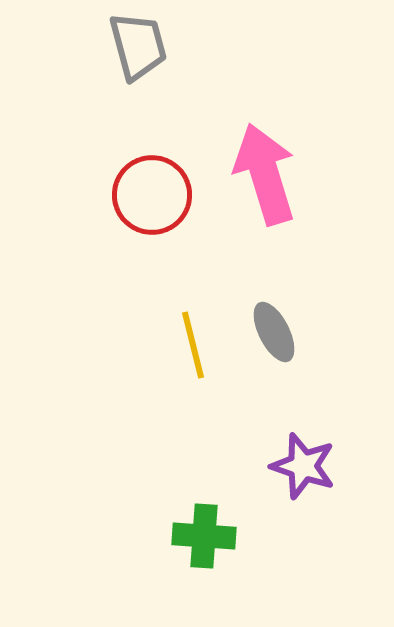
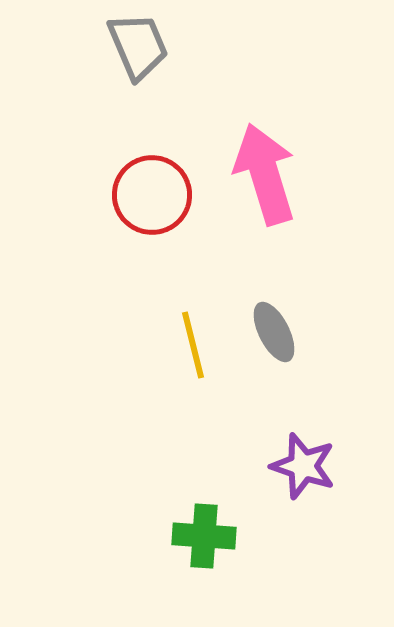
gray trapezoid: rotated 8 degrees counterclockwise
